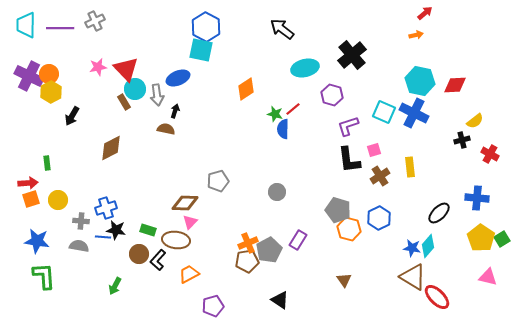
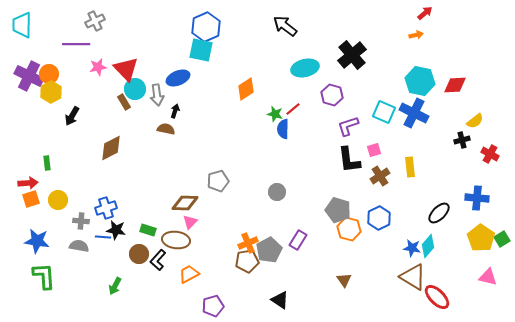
cyan trapezoid at (26, 25): moved 4 px left
blue hexagon at (206, 27): rotated 8 degrees clockwise
purple line at (60, 28): moved 16 px right, 16 px down
black arrow at (282, 29): moved 3 px right, 3 px up
